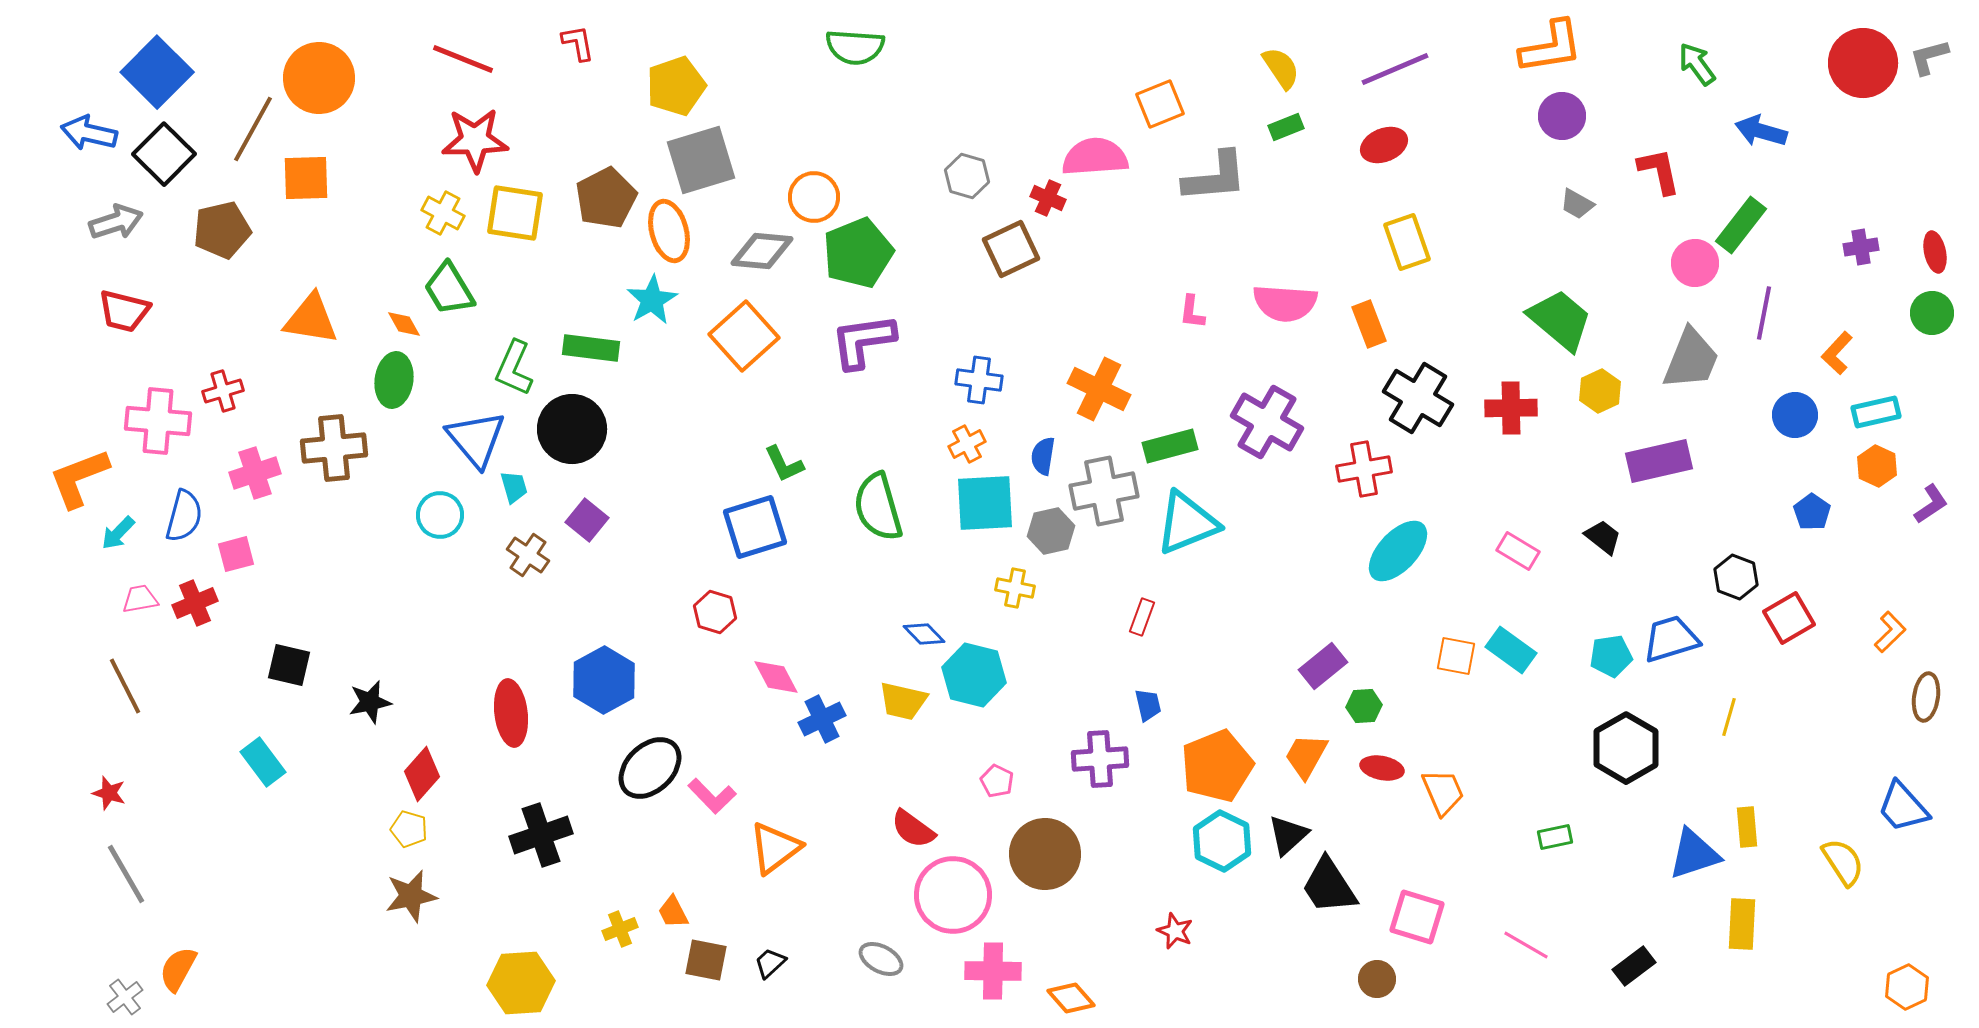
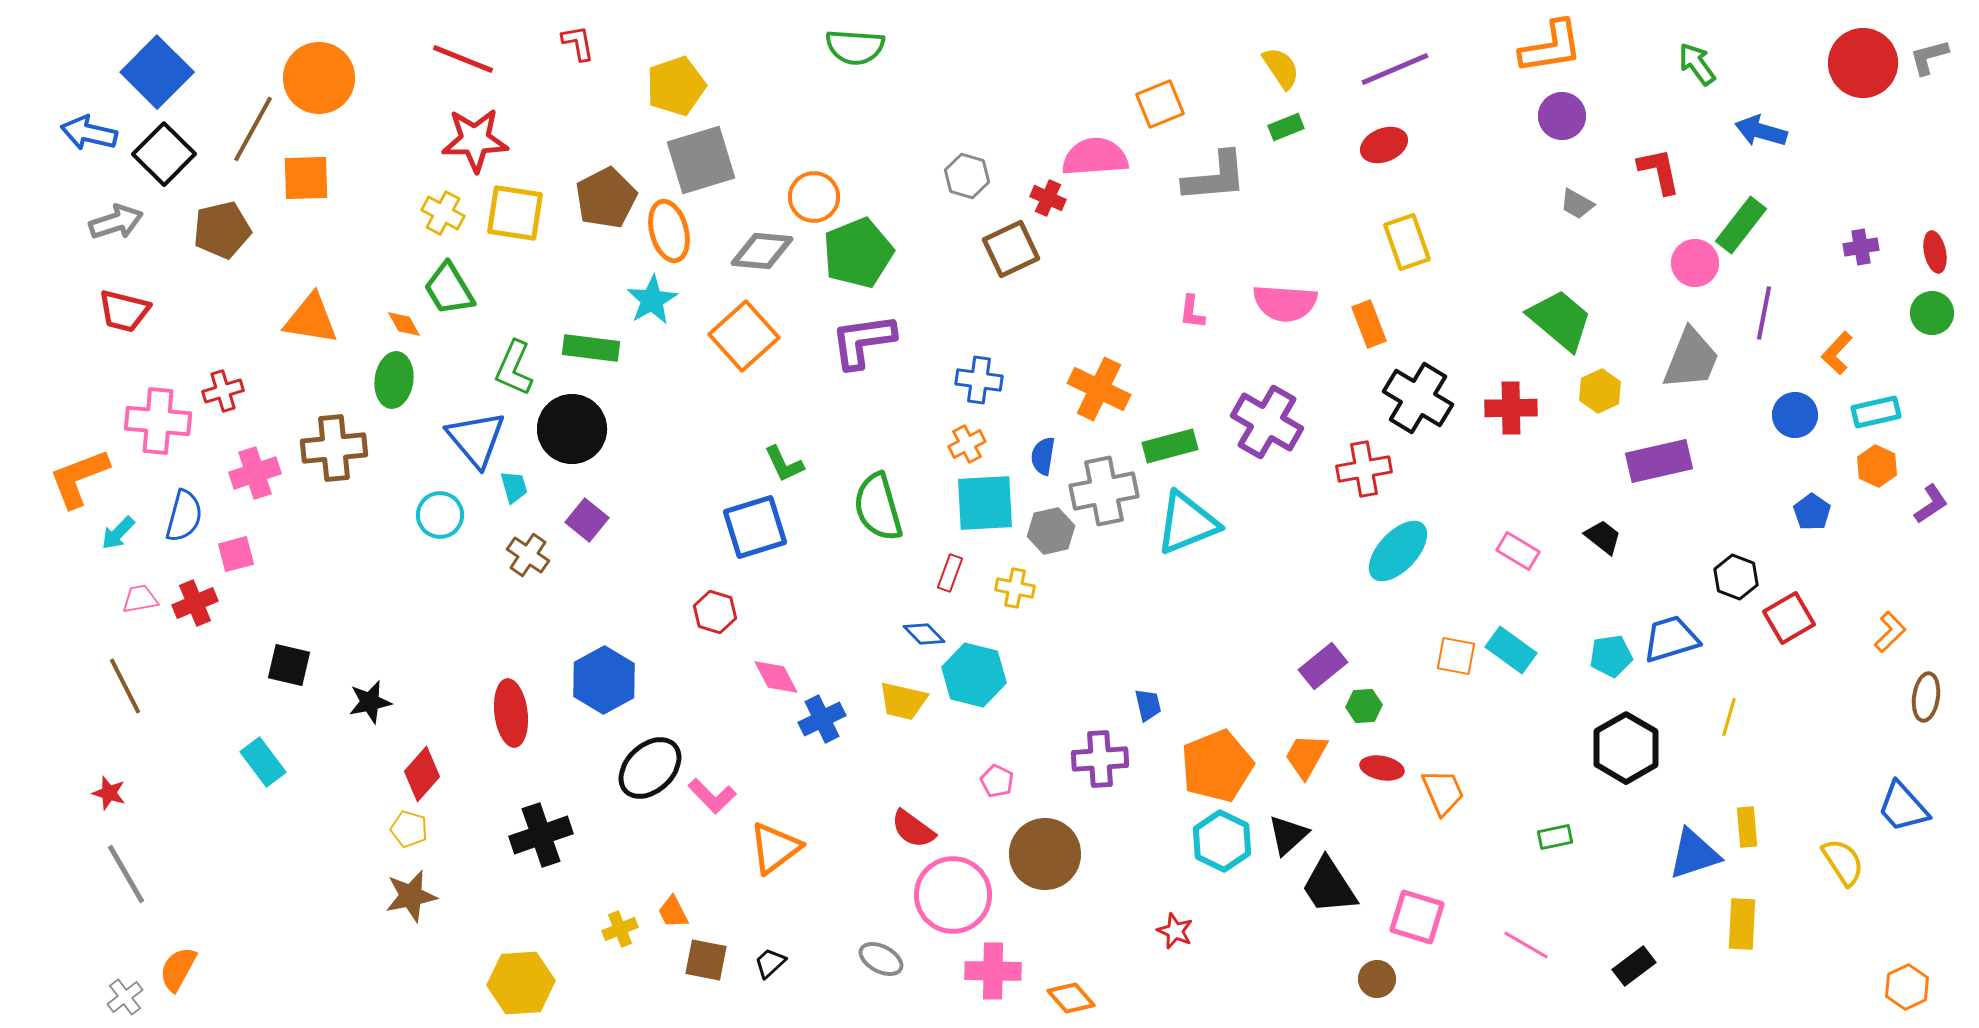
red rectangle at (1142, 617): moved 192 px left, 44 px up
